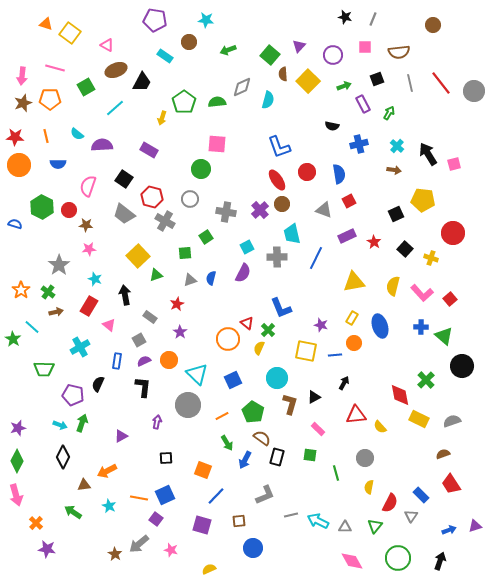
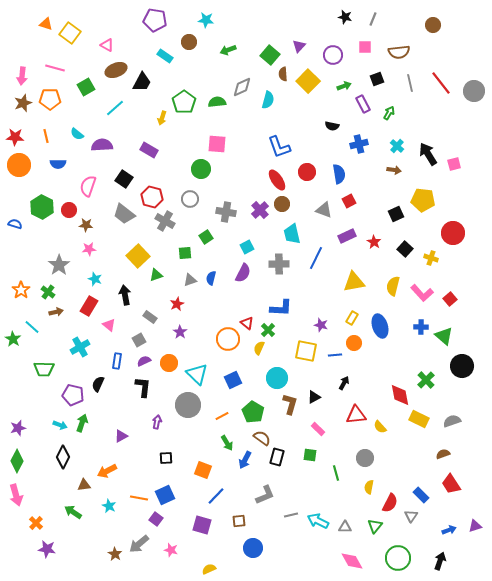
gray cross at (277, 257): moved 2 px right, 7 px down
blue L-shape at (281, 308): rotated 65 degrees counterclockwise
orange circle at (169, 360): moved 3 px down
